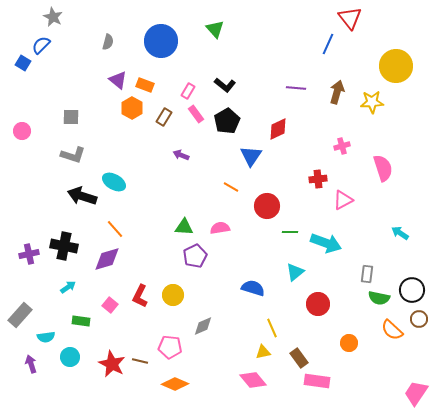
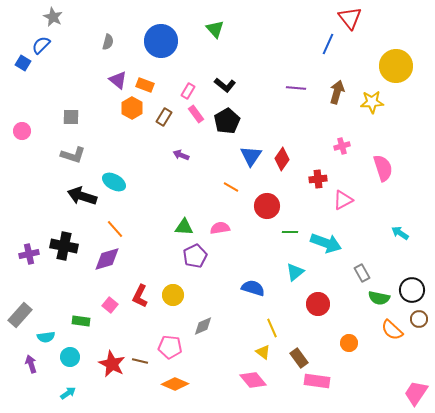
red diamond at (278, 129): moved 4 px right, 30 px down; rotated 30 degrees counterclockwise
gray rectangle at (367, 274): moved 5 px left, 1 px up; rotated 36 degrees counterclockwise
cyan arrow at (68, 287): moved 106 px down
yellow triangle at (263, 352): rotated 49 degrees clockwise
